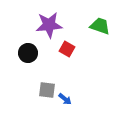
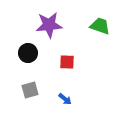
red square: moved 13 px down; rotated 28 degrees counterclockwise
gray square: moved 17 px left; rotated 24 degrees counterclockwise
